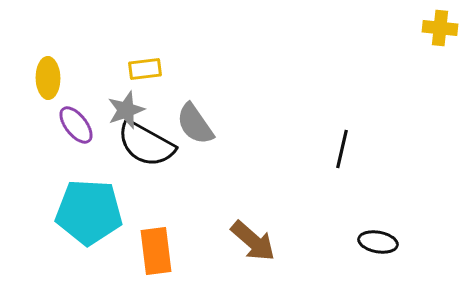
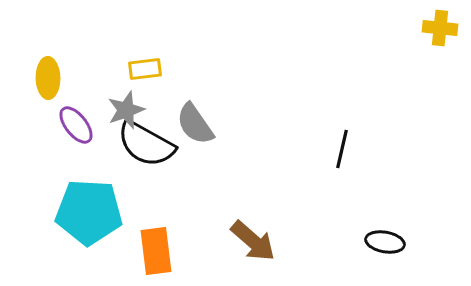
black ellipse: moved 7 px right
